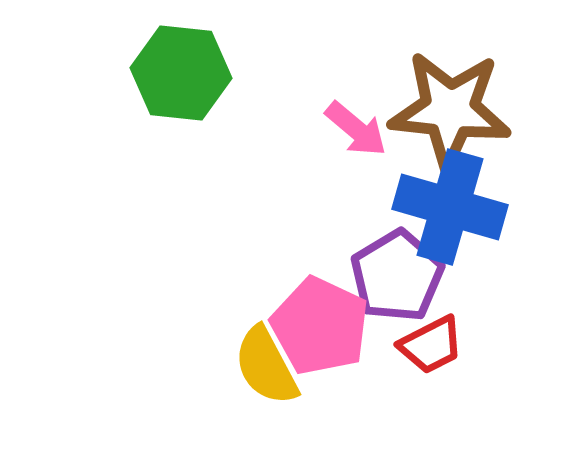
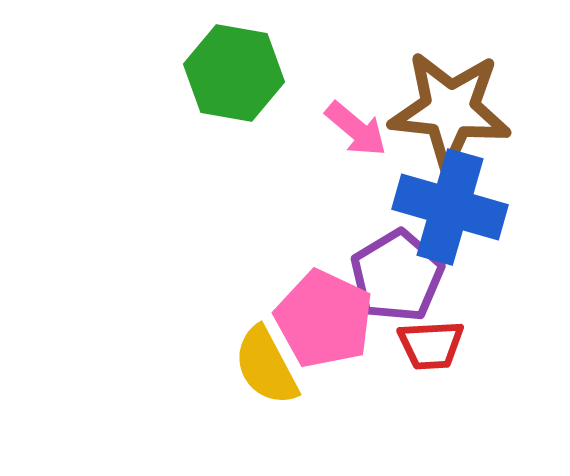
green hexagon: moved 53 px right; rotated 4 degrees clockwise
pink pentagon: moved 4 px right, 7 px up
red trapezoid: rotated 24 degrees clockwise
